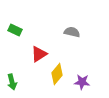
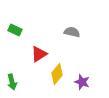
purple star: rotated 14 degrees clockwise
